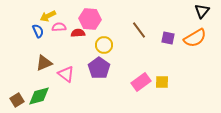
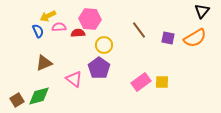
pink triangle: moved 8 px right, 5 px down
